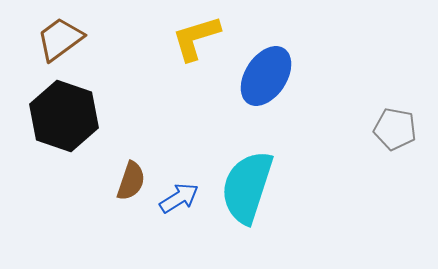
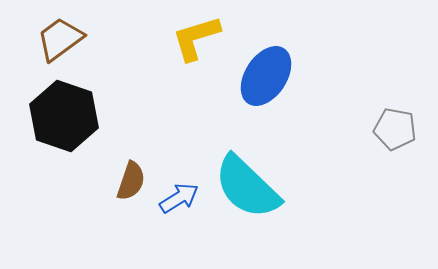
cyan semicircle: rotated 64 degrees counterclockwise
